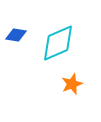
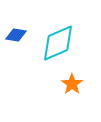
orange star: rotated 15 degrees counterclockwise
